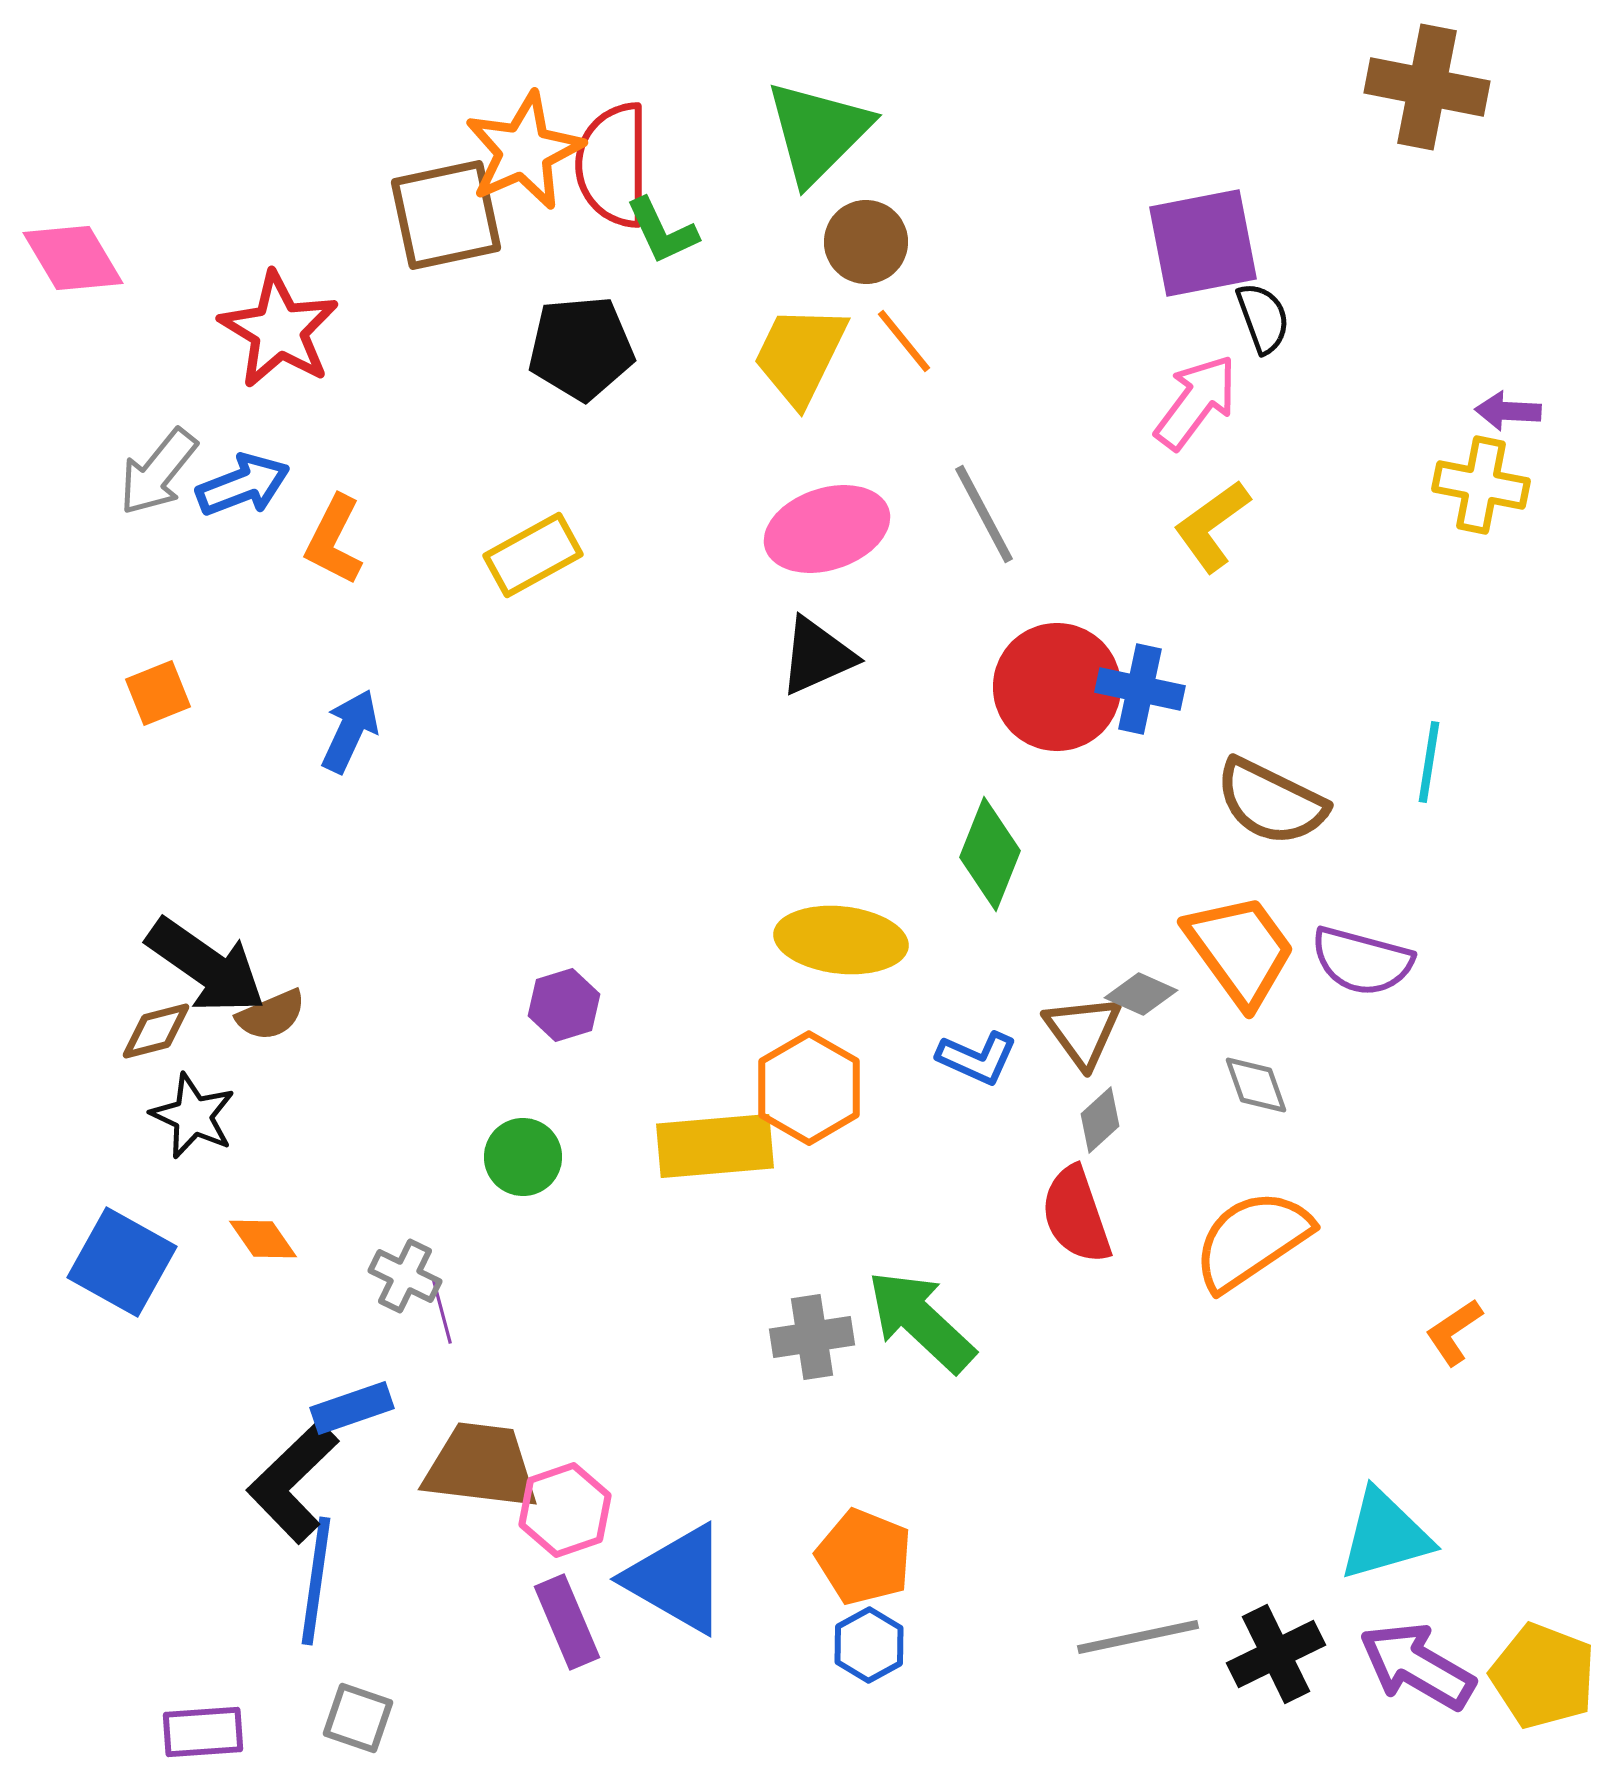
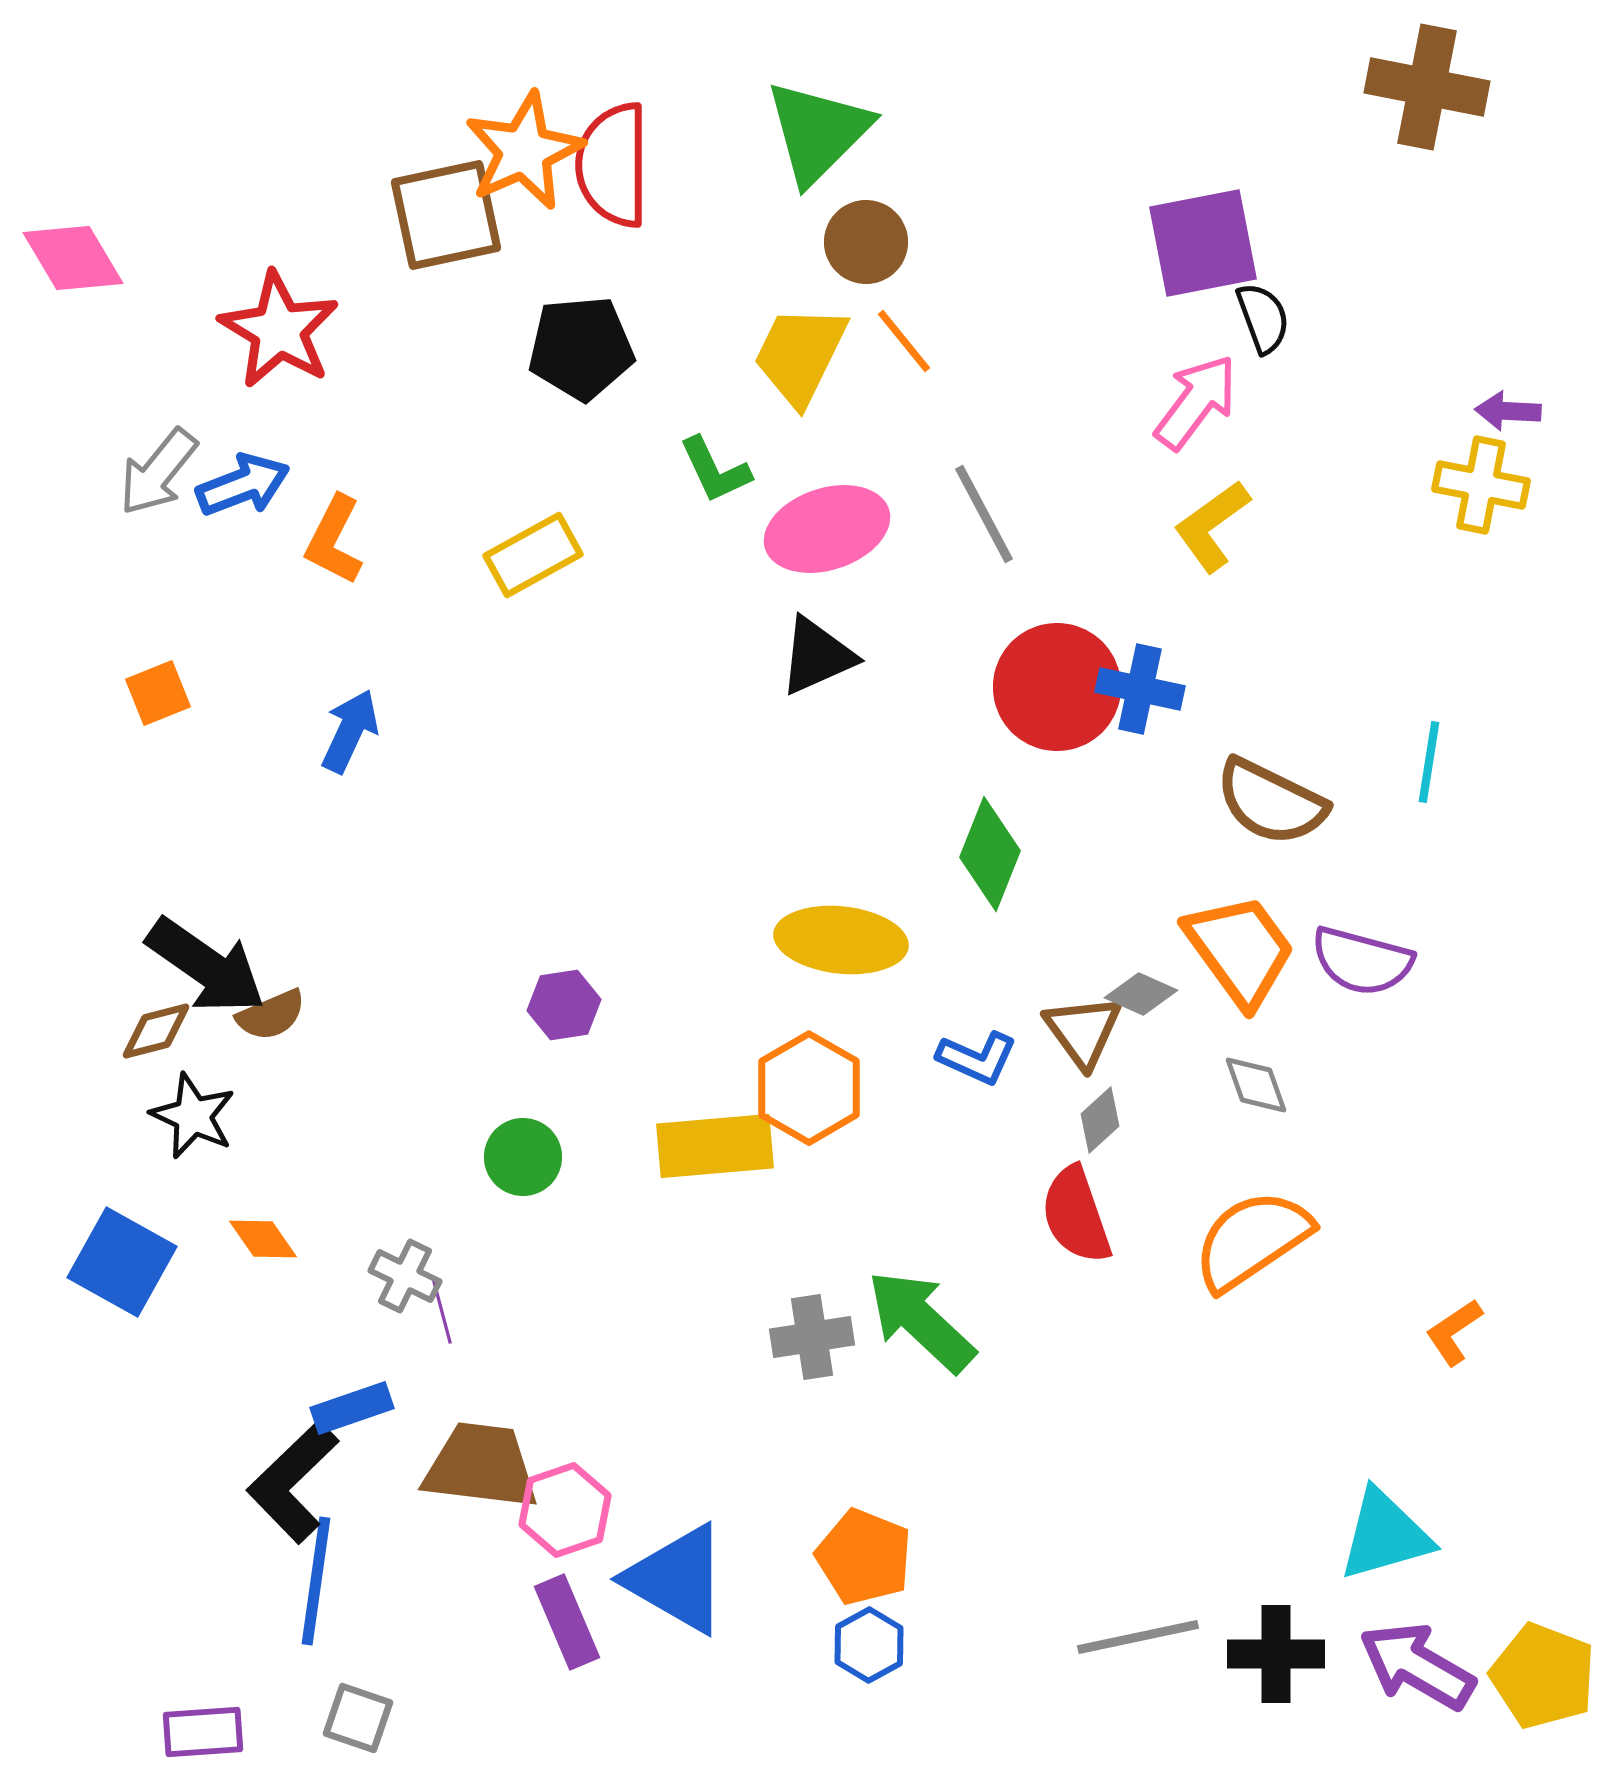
green L-shape at (662, 231): moved 53 px right, 239 px down
purple hexagon at (564, 1005): rotated 8 degrees clockwise
black cross at (1276, 1654): rotated 26 degrees clockwise
